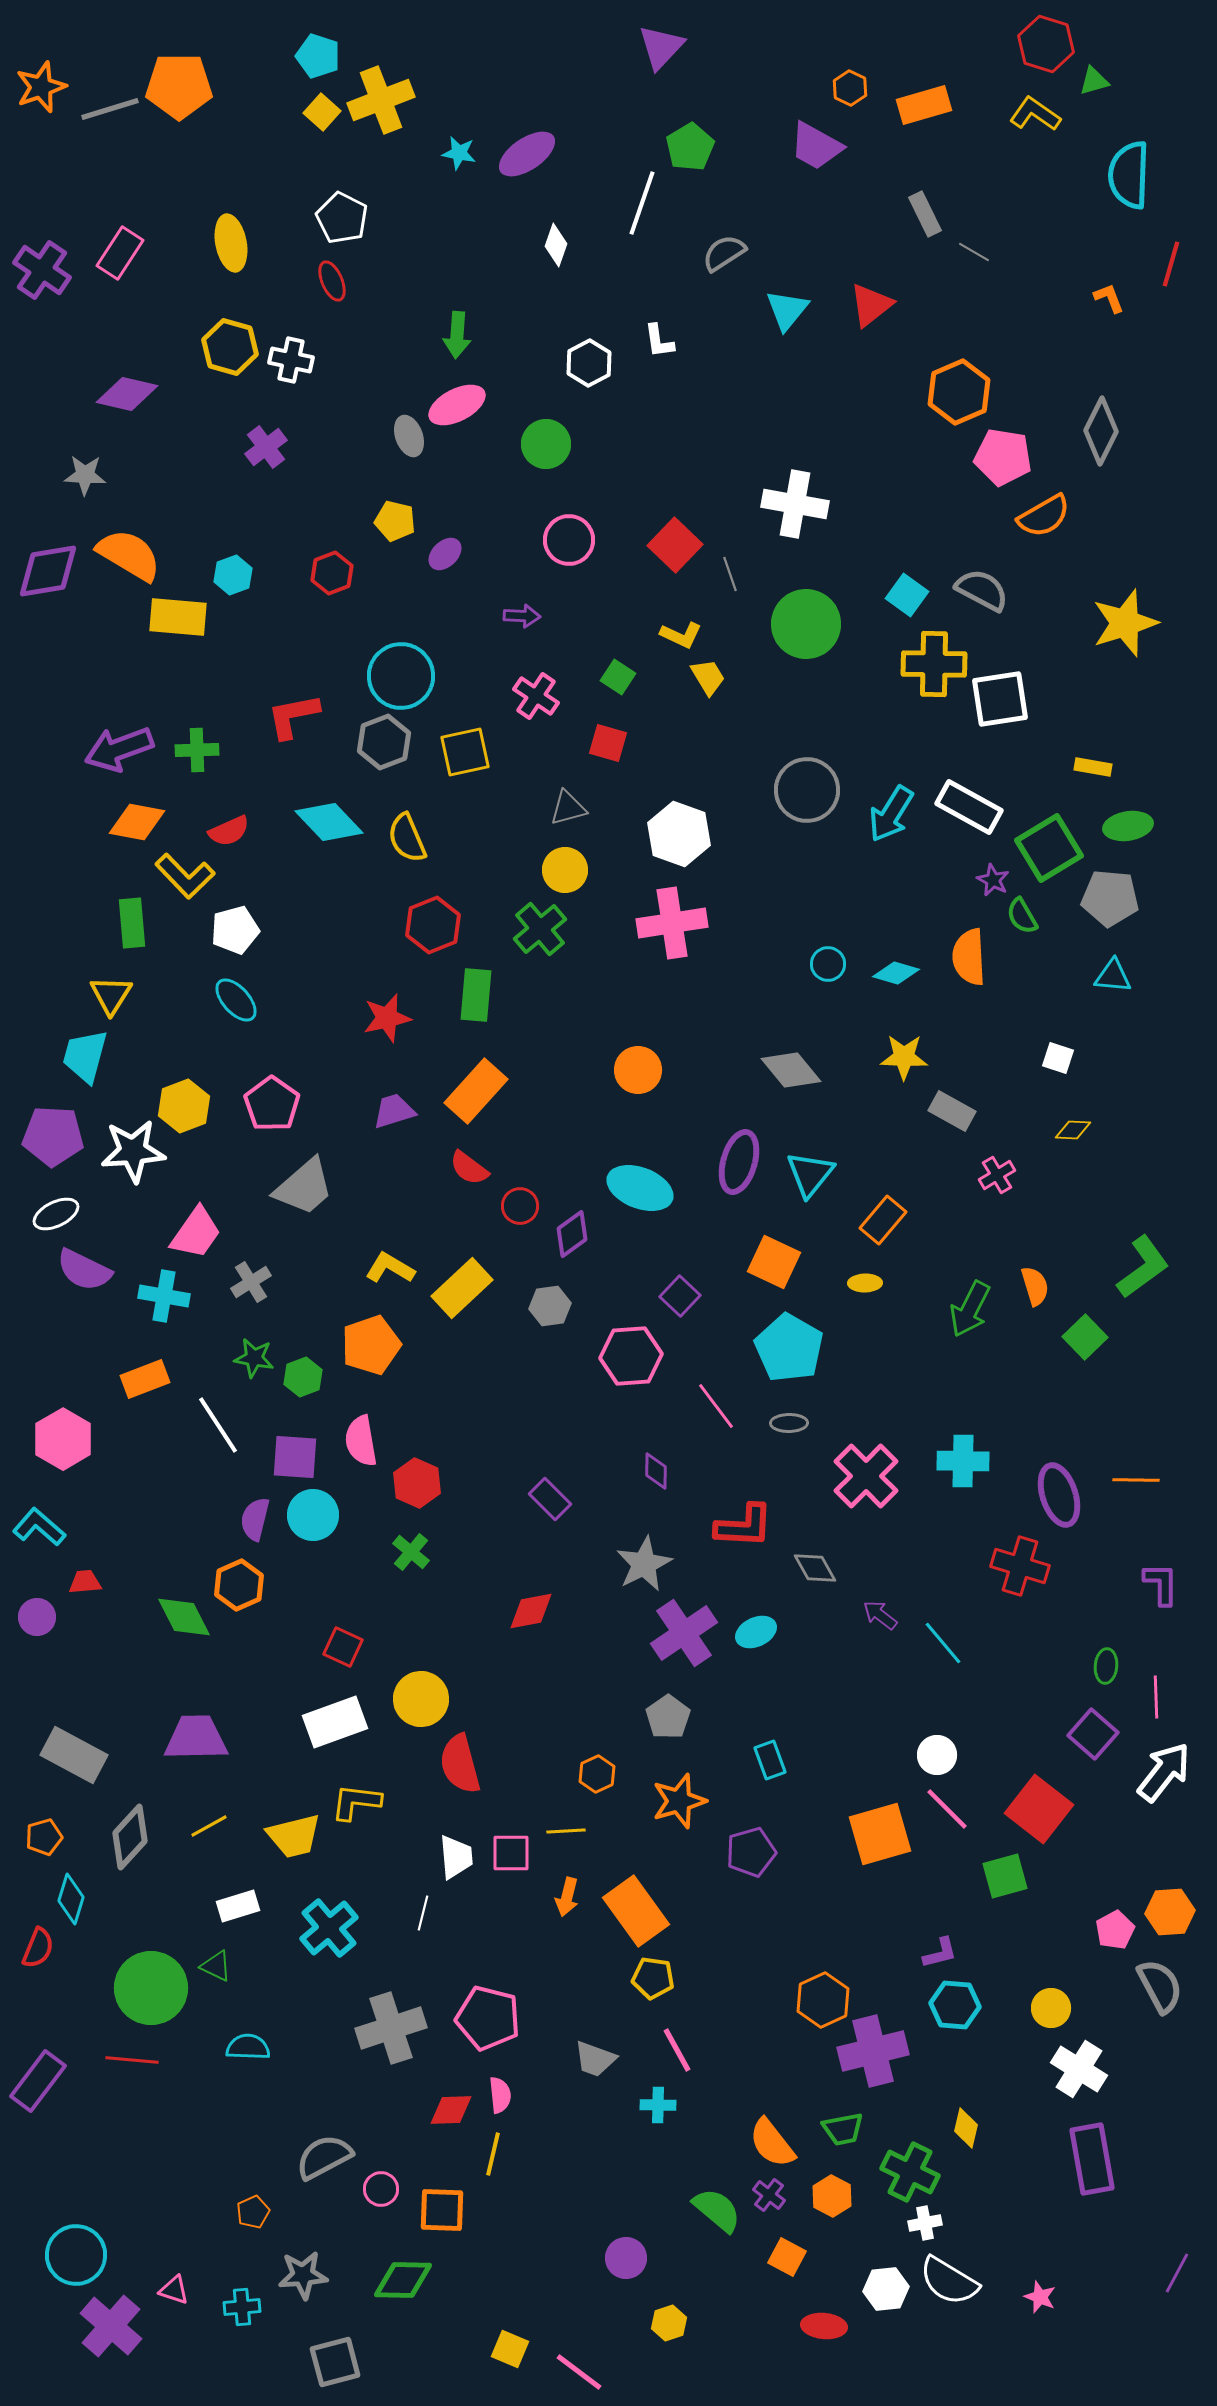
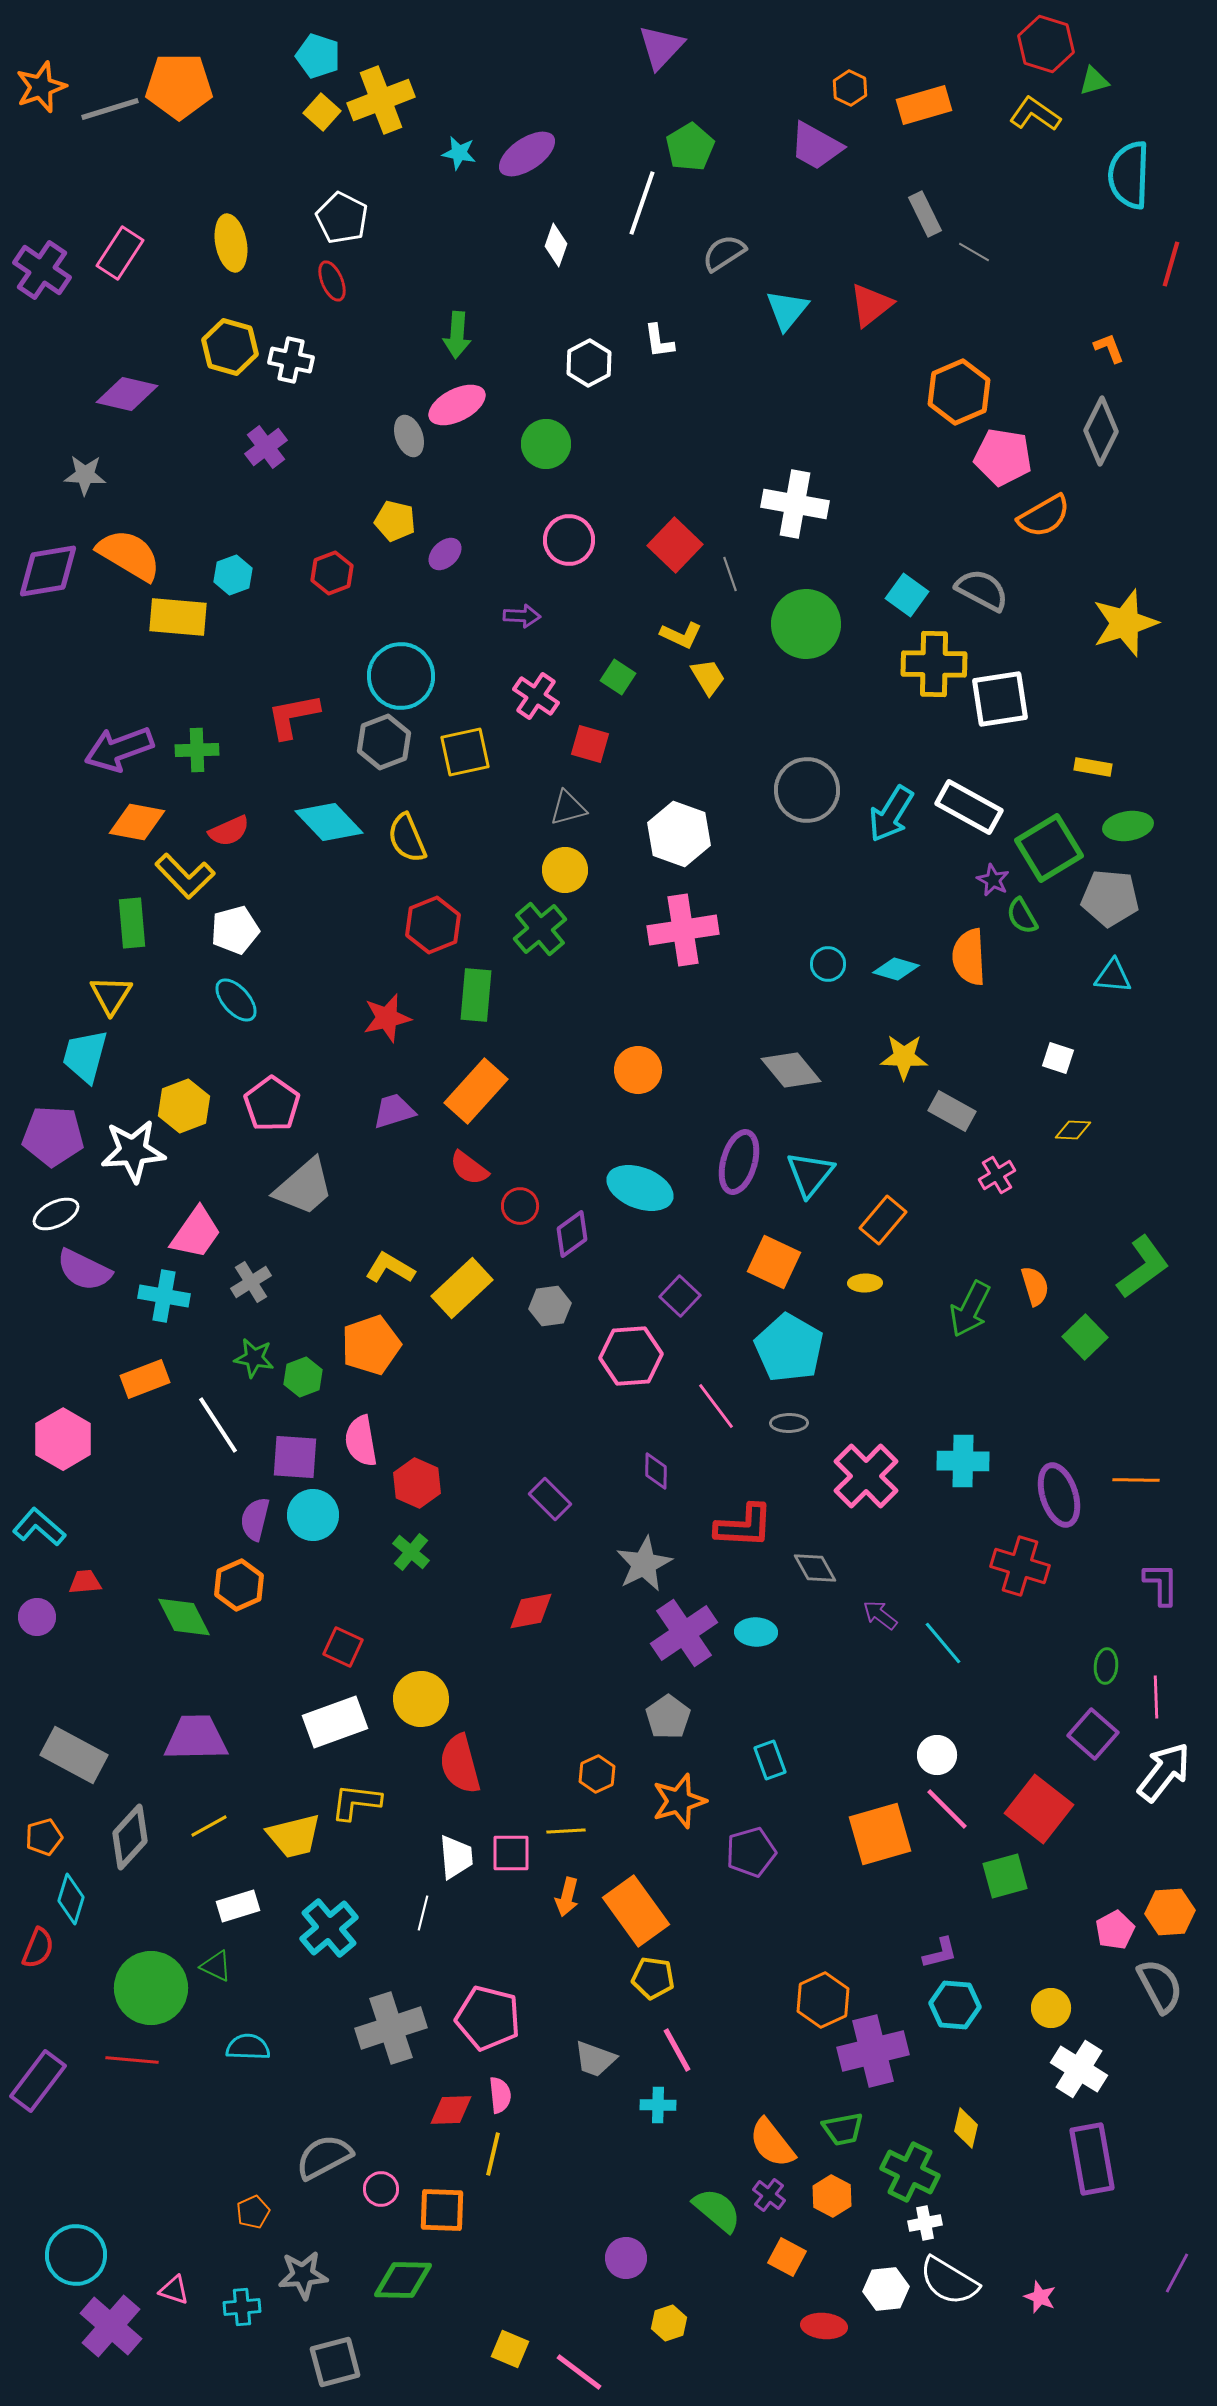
orange L-shape at (1109, 298): moved 50 px down
red square at (608, 743): moved 18 px left, 1 px down
pink cross at (672, 923): moved 11 px right, 7 px down
cyan diamond at (896, 973): moved 4 px up
cyan ellipse at (756, 1632): rotated 27 degrees clockwise
